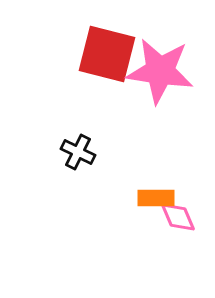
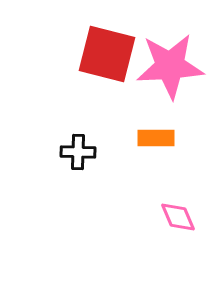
pink star: moved 10 px right, 5 px up; rotated 12 degrees counterclockwise
black cross: rotated 24 degrees counterclockwise
orange rectangle: moved 60 px up
